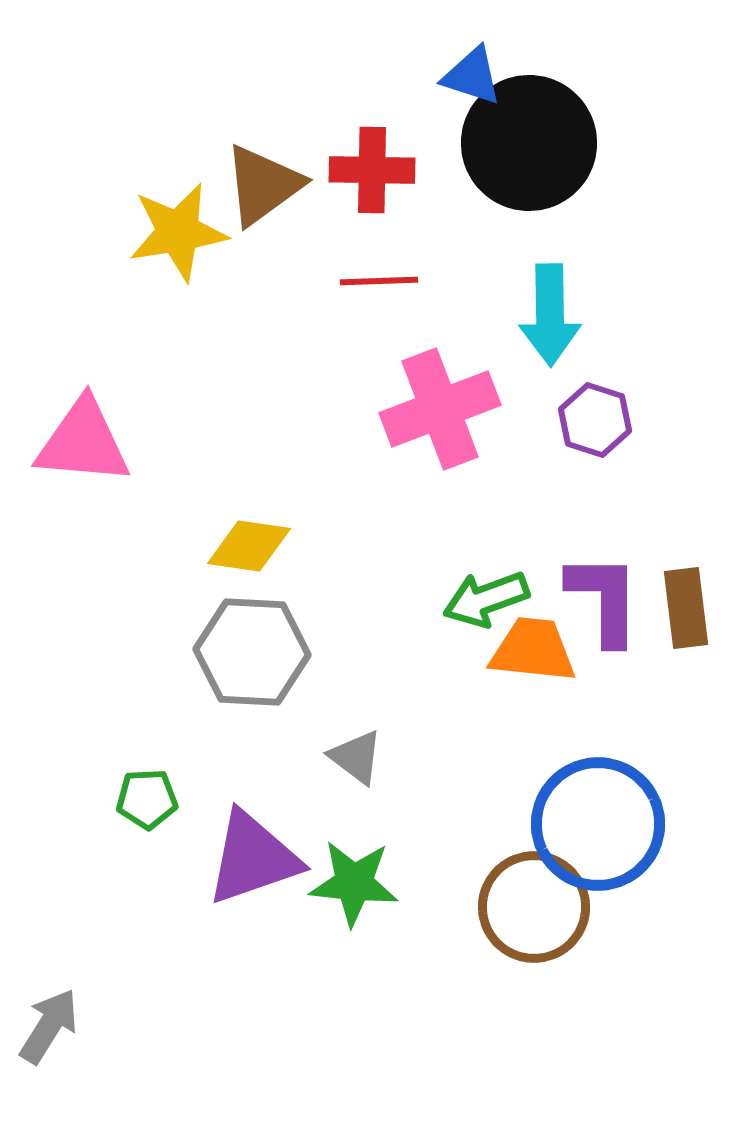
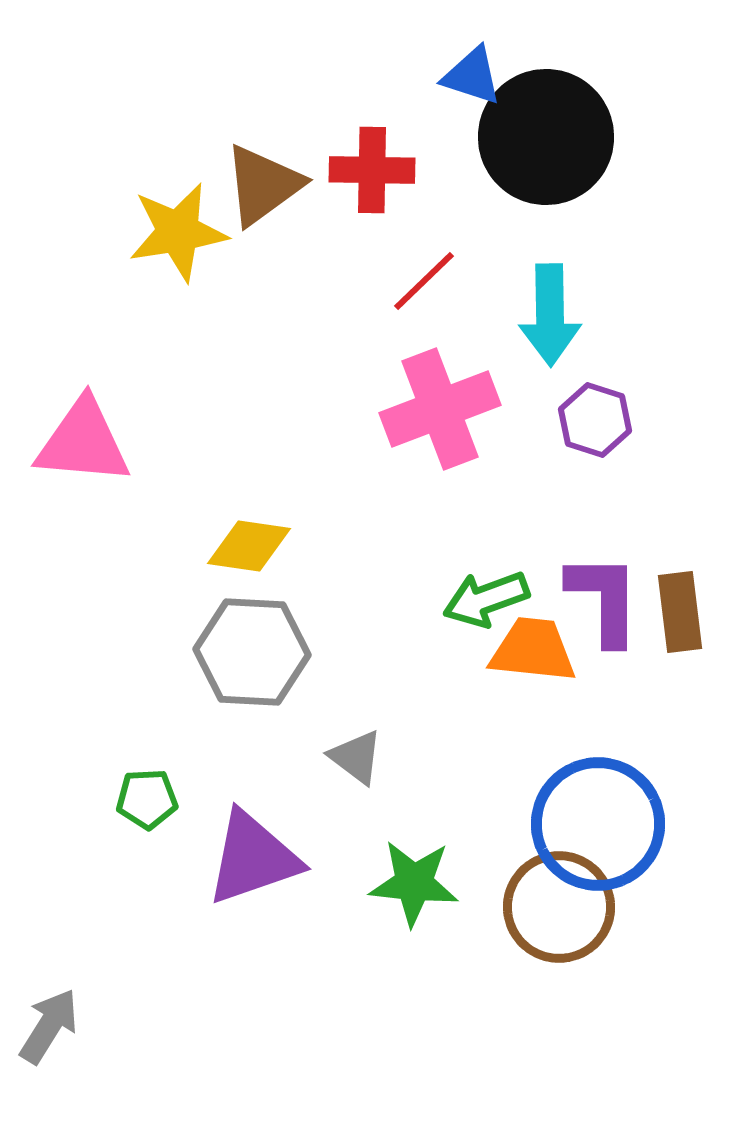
black circle: moved 17 px right, 6 px up
red line: moved 45 px right; rotated 42 degrees counterclockwise
brown rectangle: moved 6 px left, 4 px down
green star: moved 60 px right
brown circle: moved 25 px right
